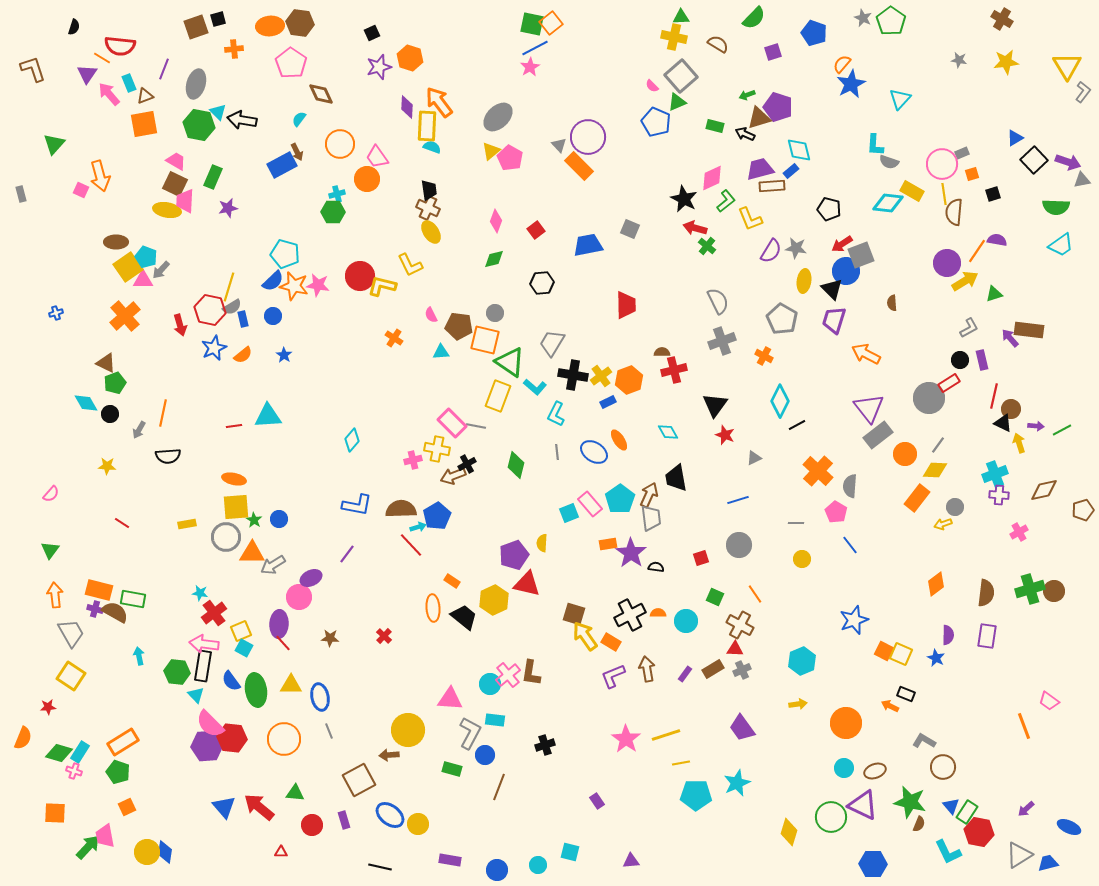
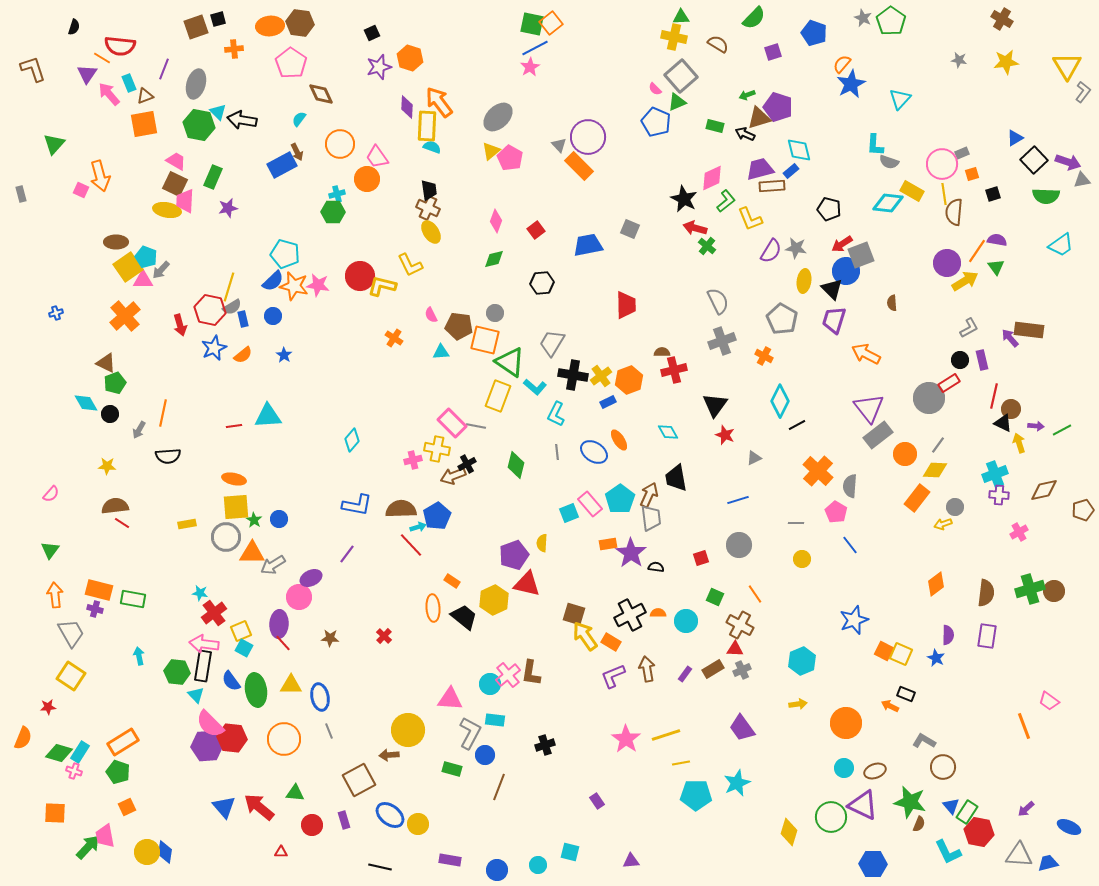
pink semicircle at (652, 86): moved 3 px right, 3 px down
green semicircle at (1056, 207): moved 10 px left, 11 px up
green triangle at (994, 294): moved 2 px right, 27 px up; rotated 48 degrees counterclockwise
brown semicircle at (115, 612): moved 106 px up; rotated 36 degrees counterclockwise
gray triangle at (1019, 855): rotated 36 degrees clockwise
